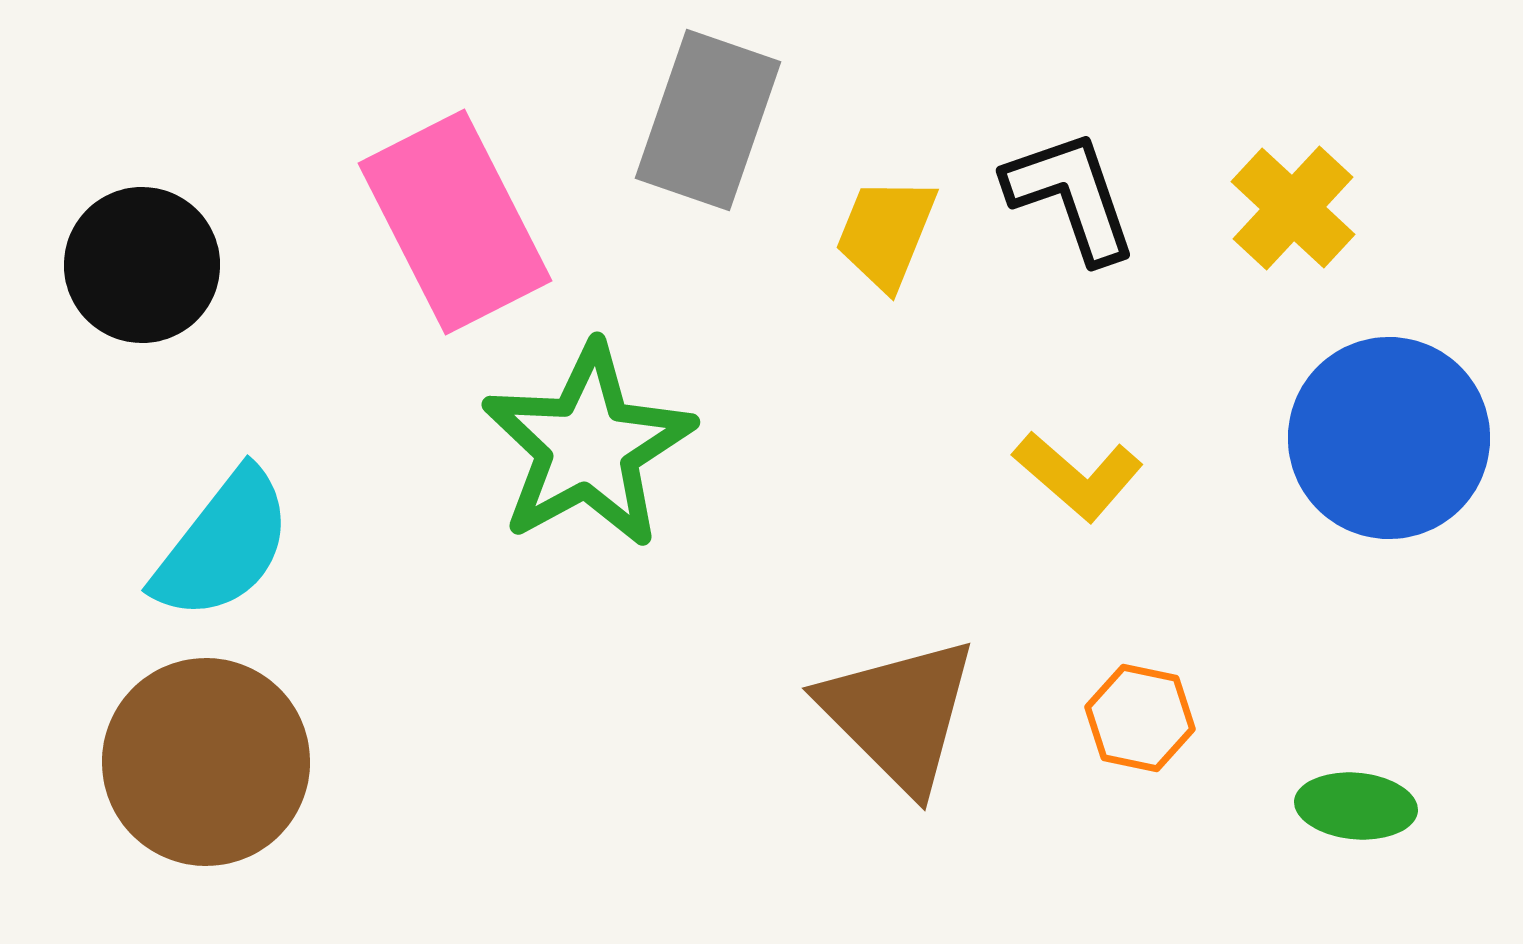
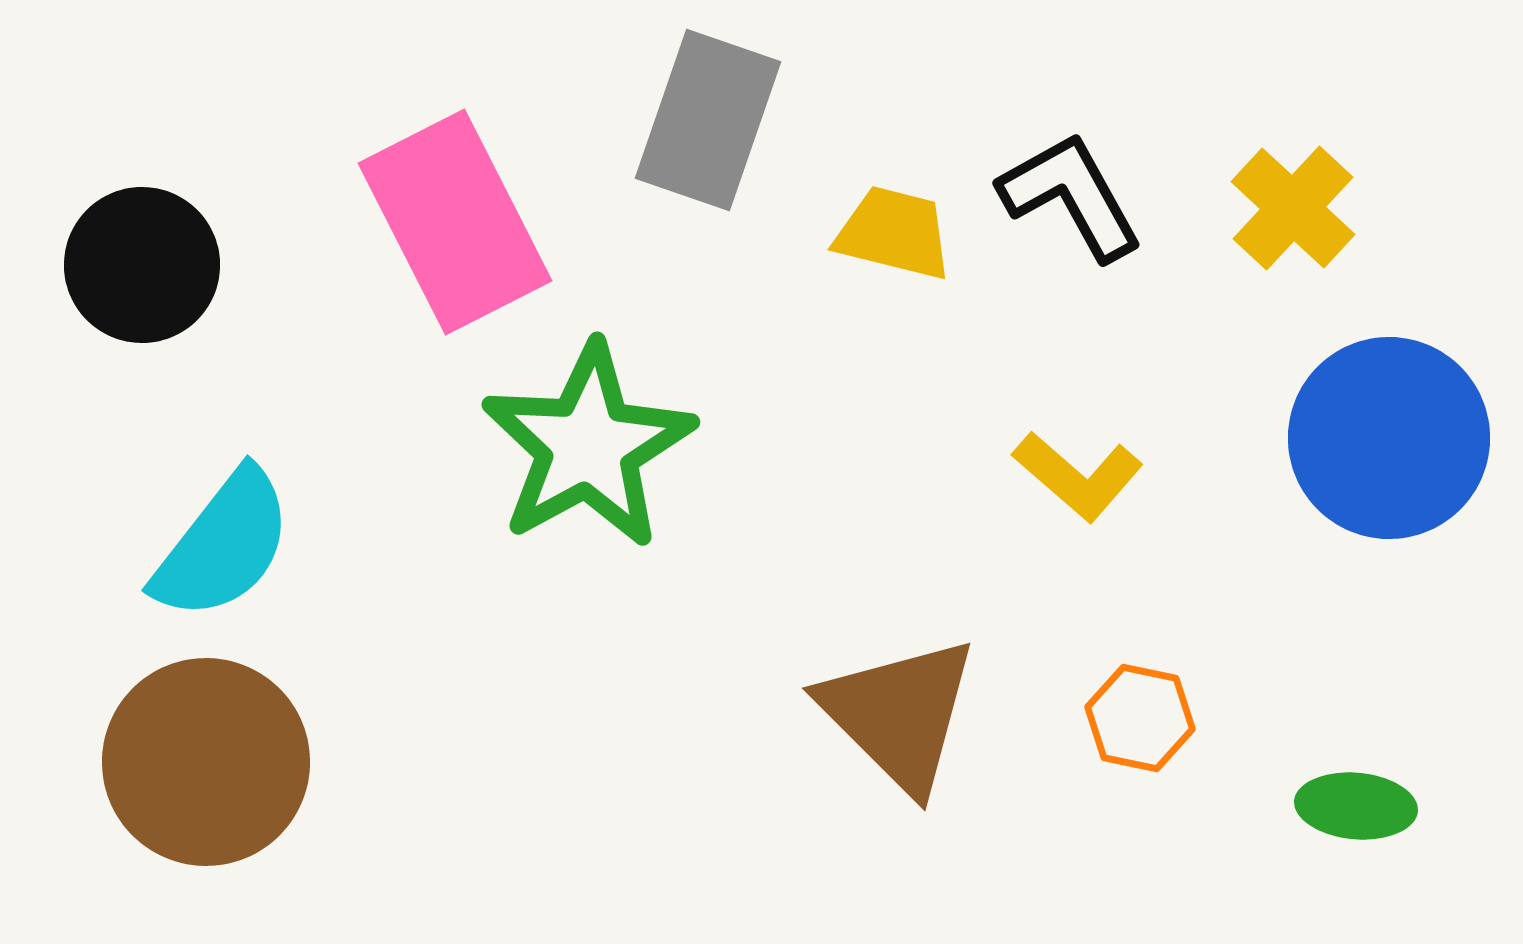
black L-shape: rotated 10 degrees counterclockwise
yellow trapezoid: moved 8 px right; rotated 82 degrees clockwise
